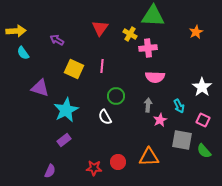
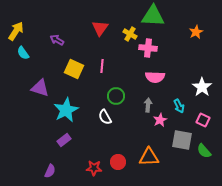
yellow arrow: rotated 54 degrees counterclockwise
pink cross: rotated 12 degrees clockwise
